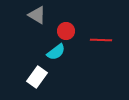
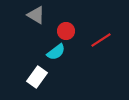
gray triangle: moved 1 px left
red line: rotated 35 degrees counterclockwise
